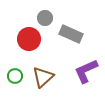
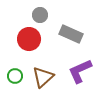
gray circle: moved 5 px left, 3 px up
purple L-shape: moved 6 px left
